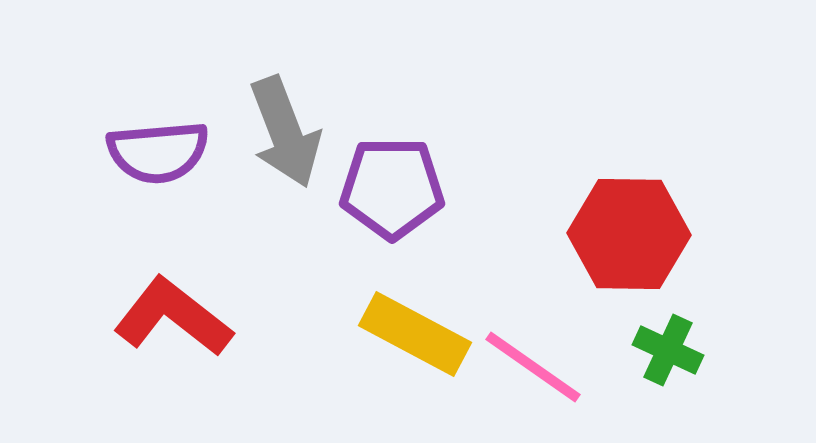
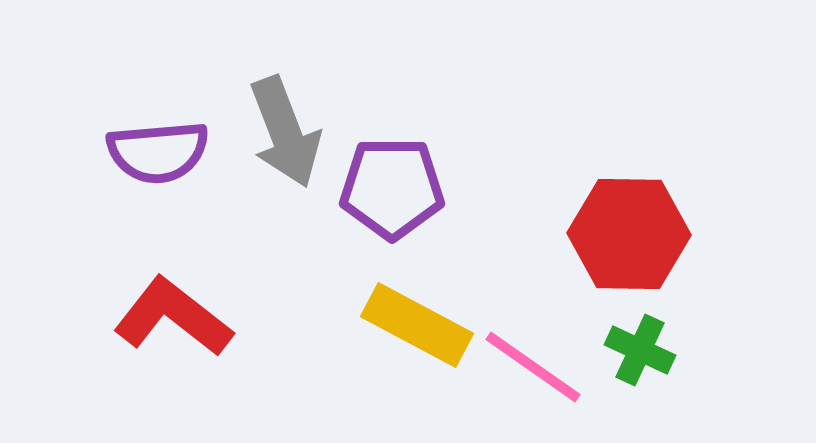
yellow rectangle: moved 2 px right, 9 px up
green cross: moved 28 px left
